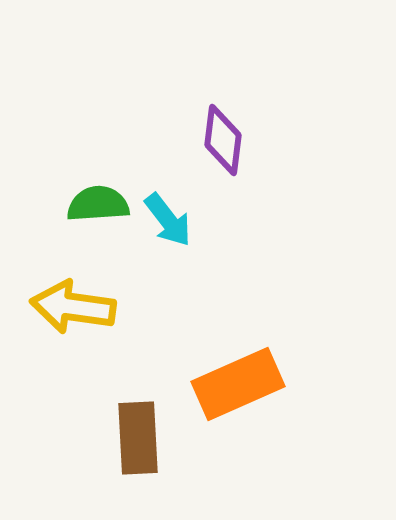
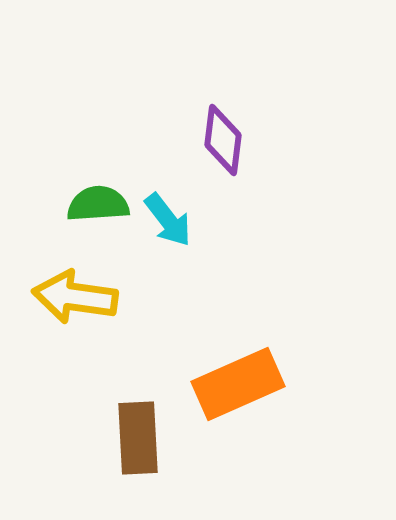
yellow arrow: moved 2 px right, 10 px up
